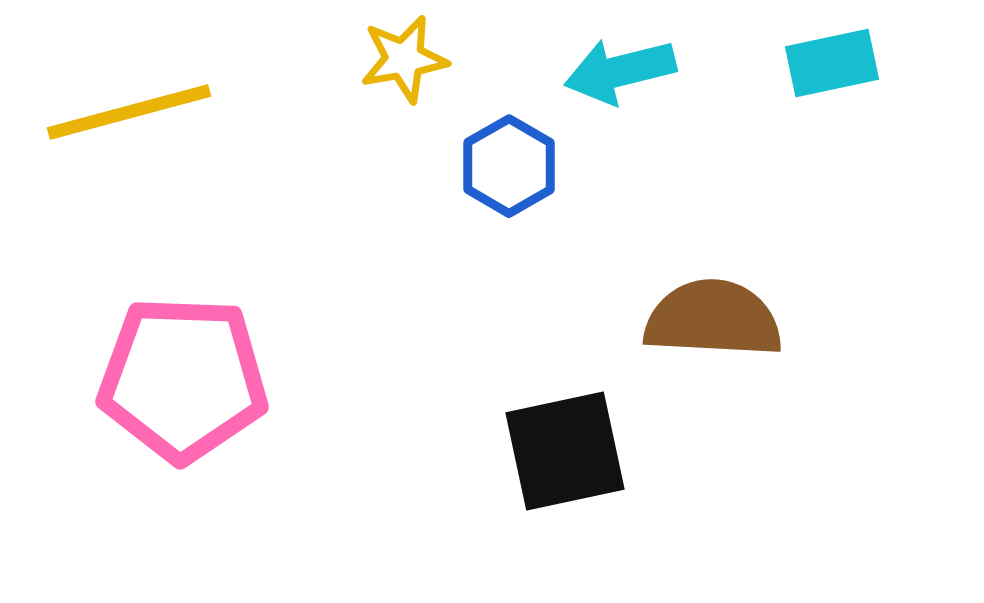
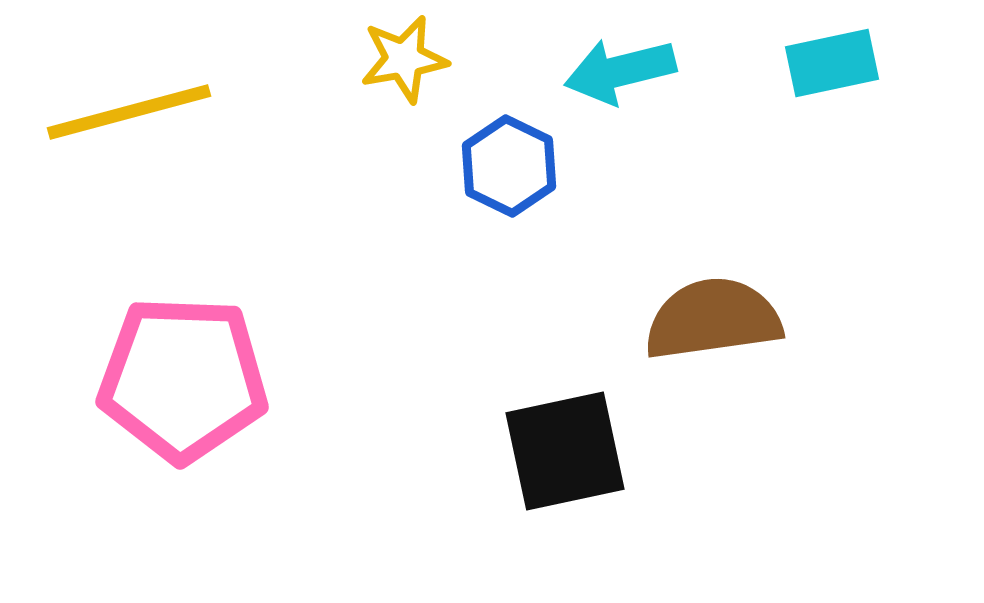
blue hexagon: rotated 4 degrees counterclockwise
brown semicircle: rotated 11 degrees counterclockwise
